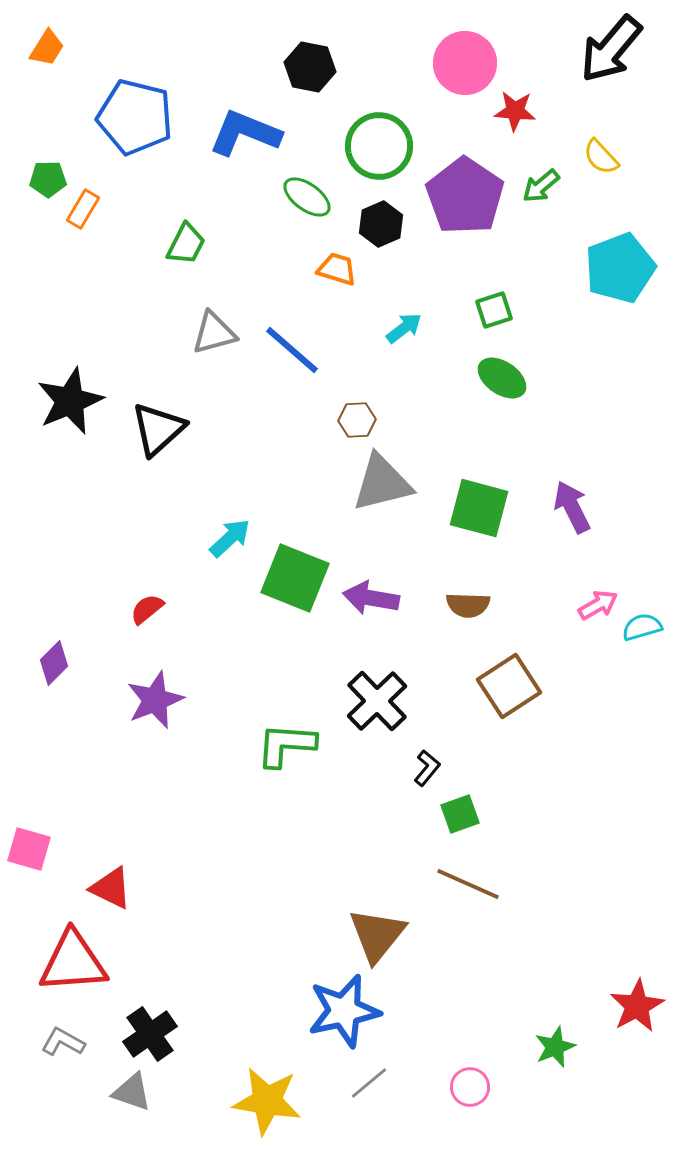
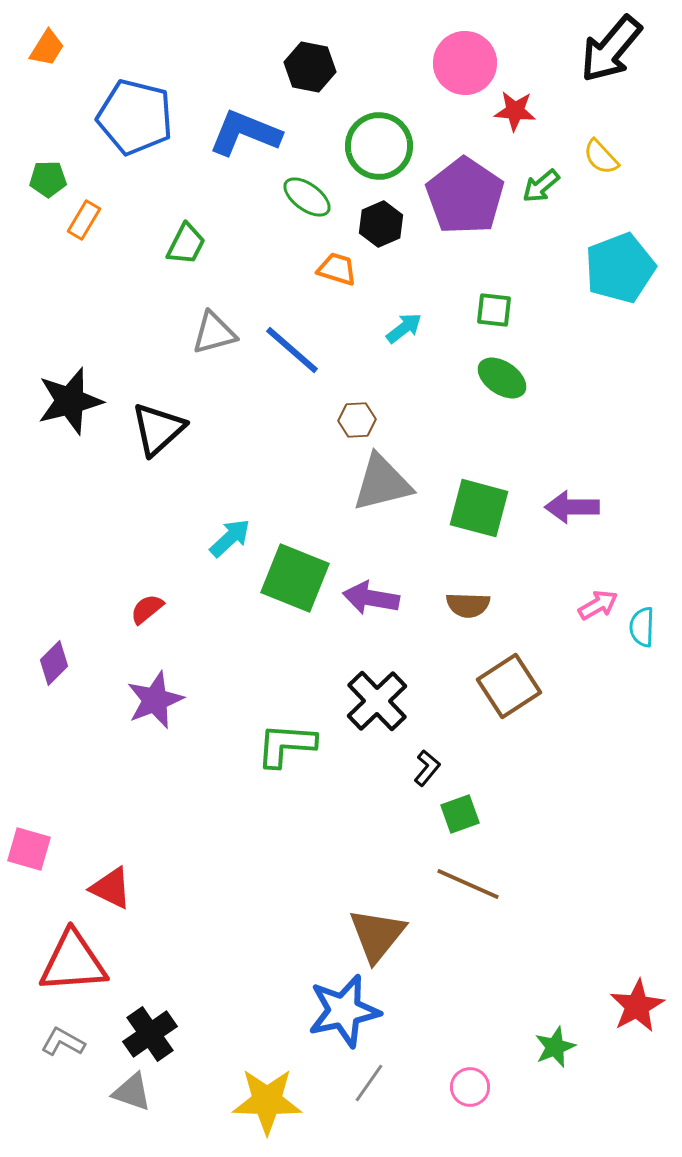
orange rectangle at (83, 209): moved 1 px right, 11 px down
green square at (494, 310): rotated 24 degrees clockwise
black star at (70, 401): rotated 8 degrees clockwise
purple arrow at (572, 507): rotated 64 degrees counterclockwise
cyan semicircle at (642, 627): rotated 72 degrees counterclockwise
gray line at (369, 1083): rotated 15 degrees counterclockwise
yellow star at (267, 1101): rotated 8 degrees counterclockwise
